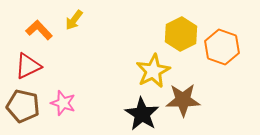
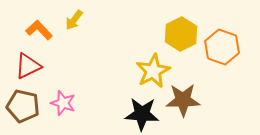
black star: rotated 28 degrees counterclockwise
